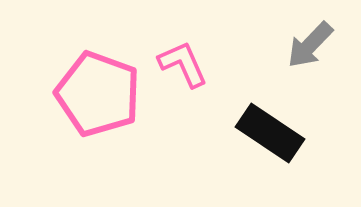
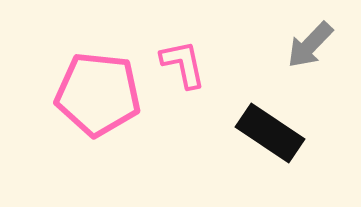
pink L-shape: rotated 12 degrees clockwise
pink pentagon: rotated 14 degrees counterclockwise
